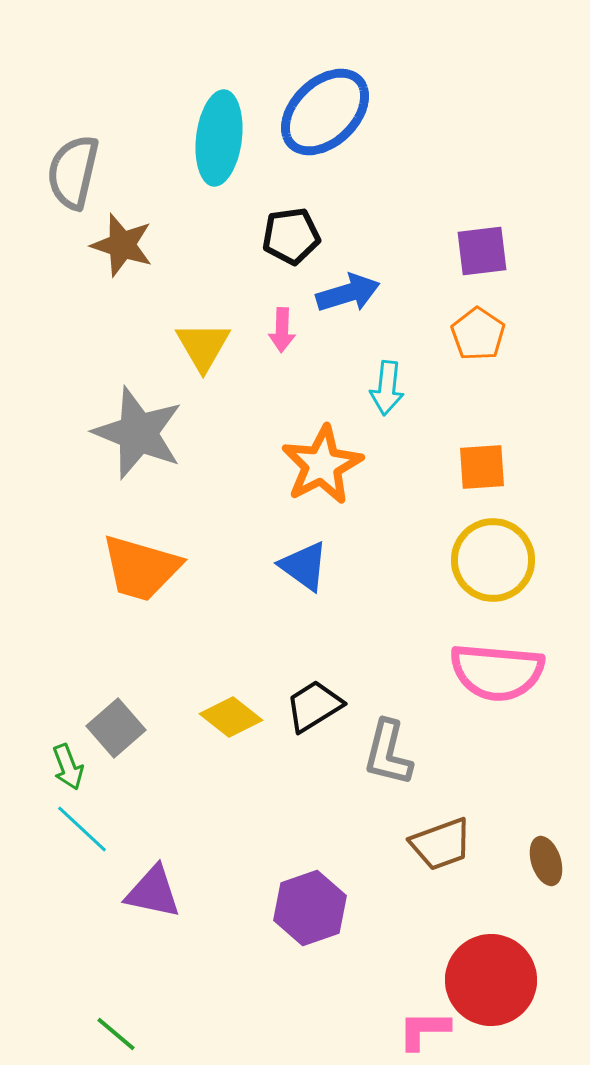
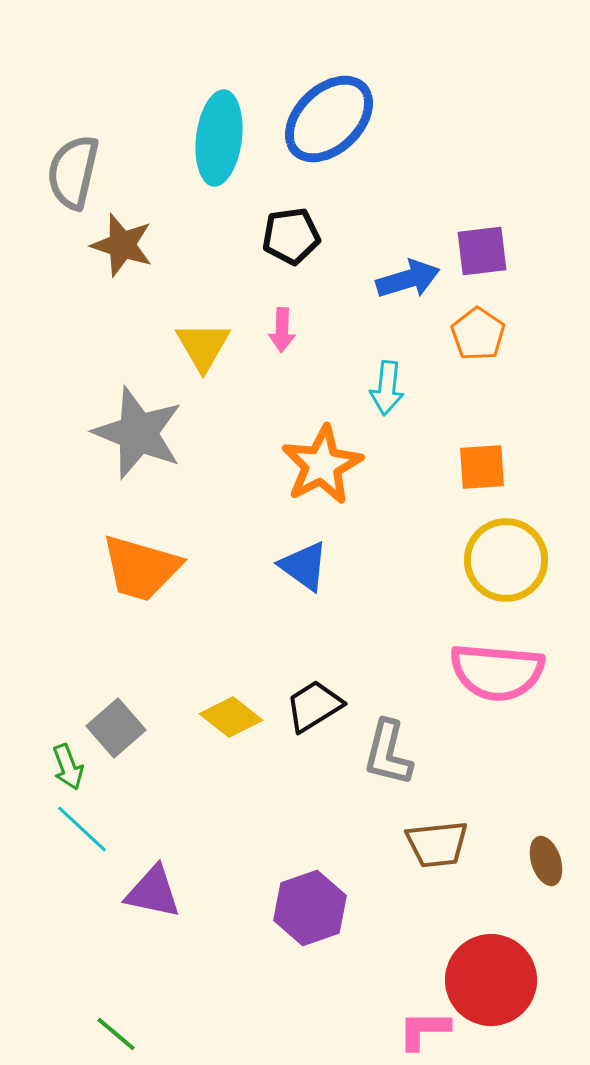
blue ellipse: moved 4 px right, 7 px down
blue arrow: moved 60 px right, 14 px up
yellow circle: moved 13 px right
brown trapezoid: moved 4 px left; rotated 14 degrees clockwise
